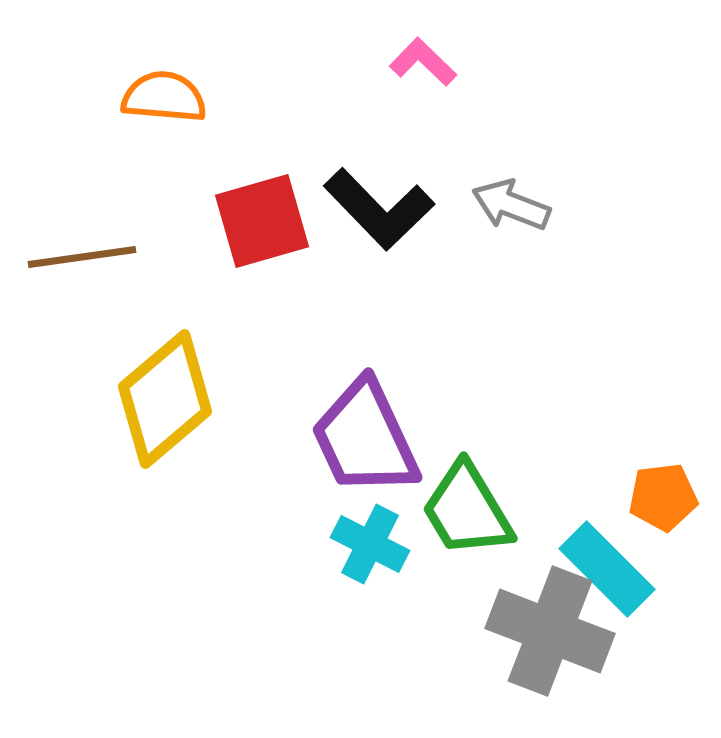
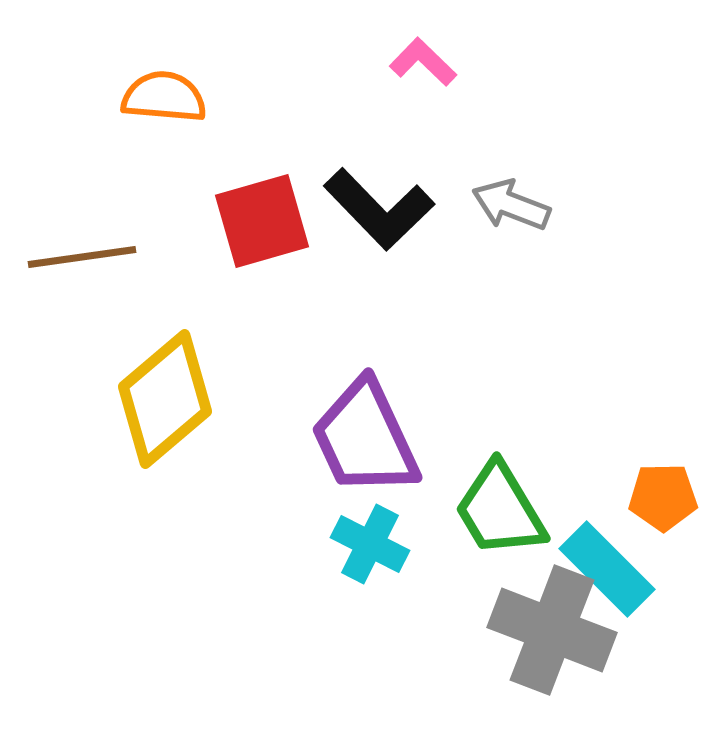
orange pentagon: rotated 6 degrees clockwise
green trapezoid: moved 33 px right
gray cross: moved 2 px right, 1 px up
